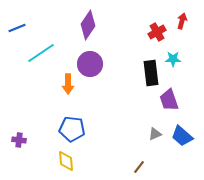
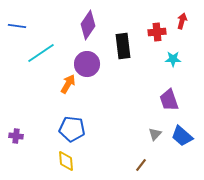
blue line: moved 2 px up; rotated 30 degrees clockwise
red cross: rotated 24 degrees clockwise
purple circle: moved 3 px left
black rectangle: moved 28 px left, 27 px up
orange arrow: rotated 150 degrees counterclockwise
gray triangle: rotated 24 degrees counterclockwise
purple cross: moved 3 px left, 4 px up
brown line: moved 2 px right, 2 px up
